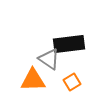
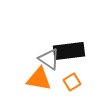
black rectangle: moved 7 px down
orange triangle: moved 6 px right, 1 px up; rotated 12 degrees clockwise
